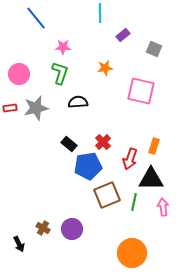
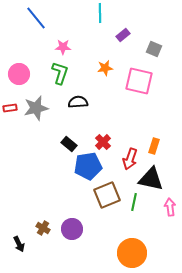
pink square: moved 2 px left, 10 px up
black triangle: rotated 12 degrees clockwise
pink arrow: moved 7 px right
